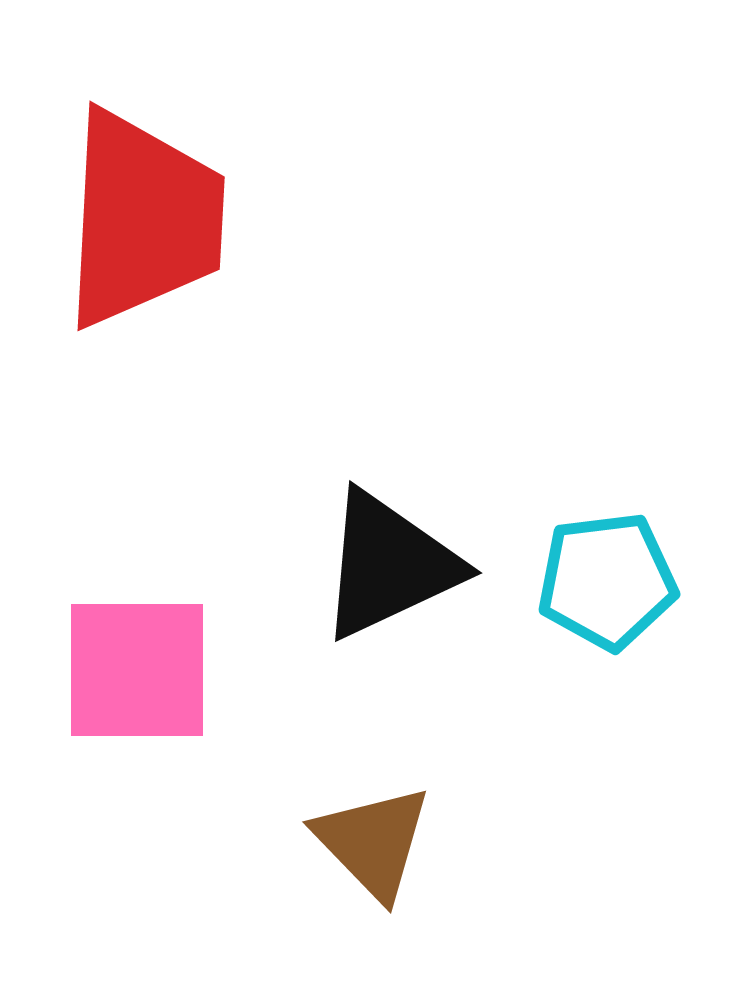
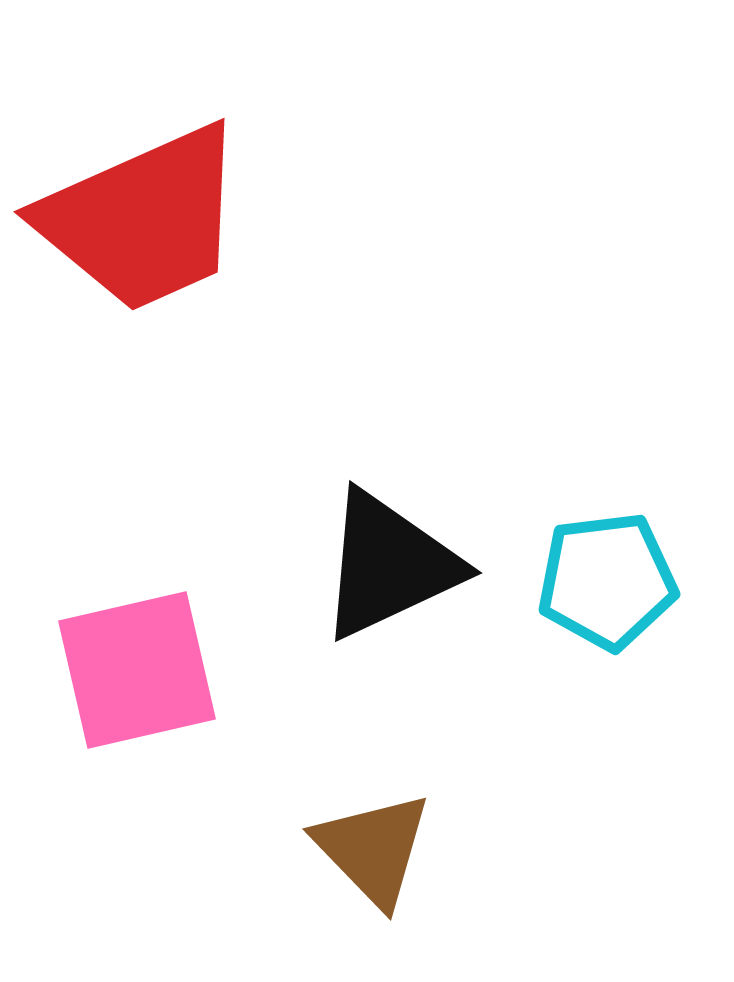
red trapezoid: rotated 63 degrees clockwise
pink square: rotated 13 degrees counterclockwise
brown triangle: moved 7 px down
